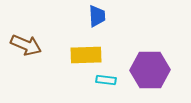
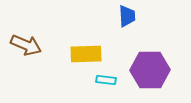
blue trapezoid: moved 30 px right
yellow rectangle: moved 1 px up
